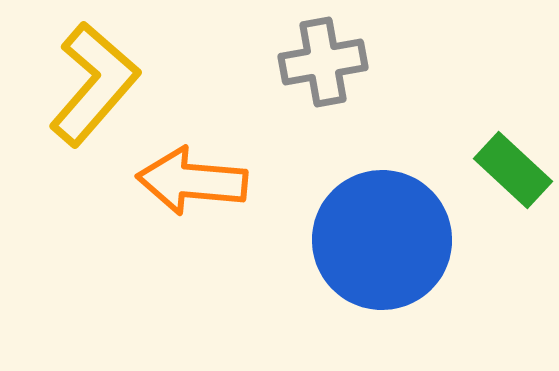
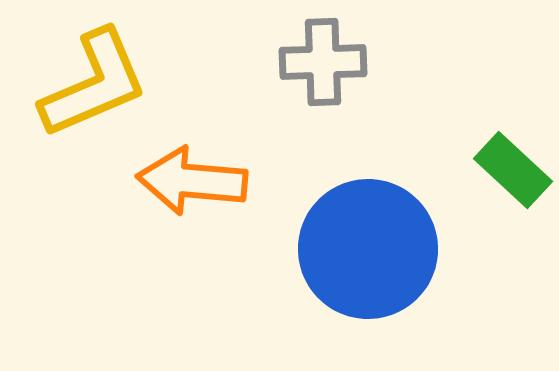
gray cross: rotated 8 degrees clockwise
yellow L-shape: rotated 26 degrees clockwise
blue circle: moved 14 px left, 9 px down
